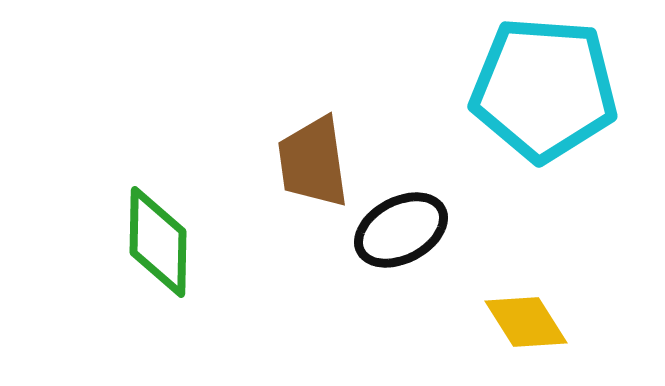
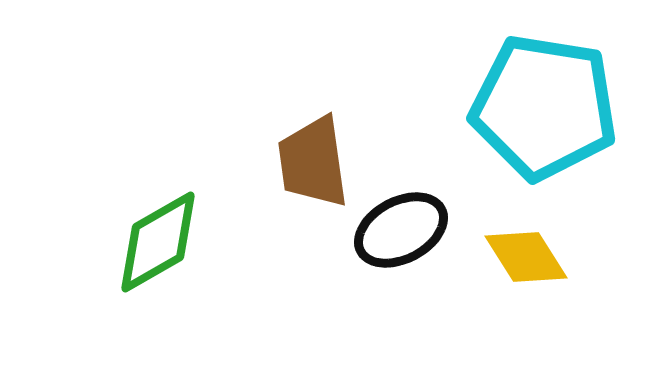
cyan pentagon: moved 18 px down; rotated 5 degrees clockwise
green diamond: rotated 59 degrees clockwise
yellow diamond: moved 65 px up
